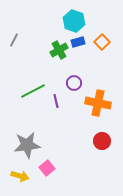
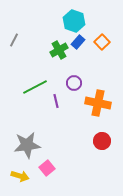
blue rectangle: rotated 32 degrees counterclockwise
green line: moved 2 px right, 4 px up
